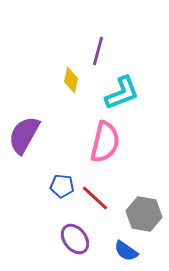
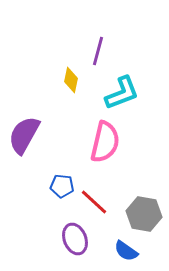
red line: moved 1 px left, 4 px down
purple ellipse: rotated 16 degrees clockwise
